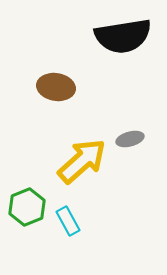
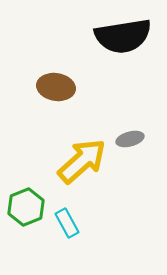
green hexagon: moved 1 px left
cyan rectangle: moved 1 px left, 2 px down
